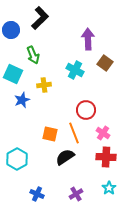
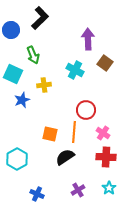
orange line: moved 1 px up; rotated 25 degrees clockwise
purple cross: moved 2 px right, 4 px up
